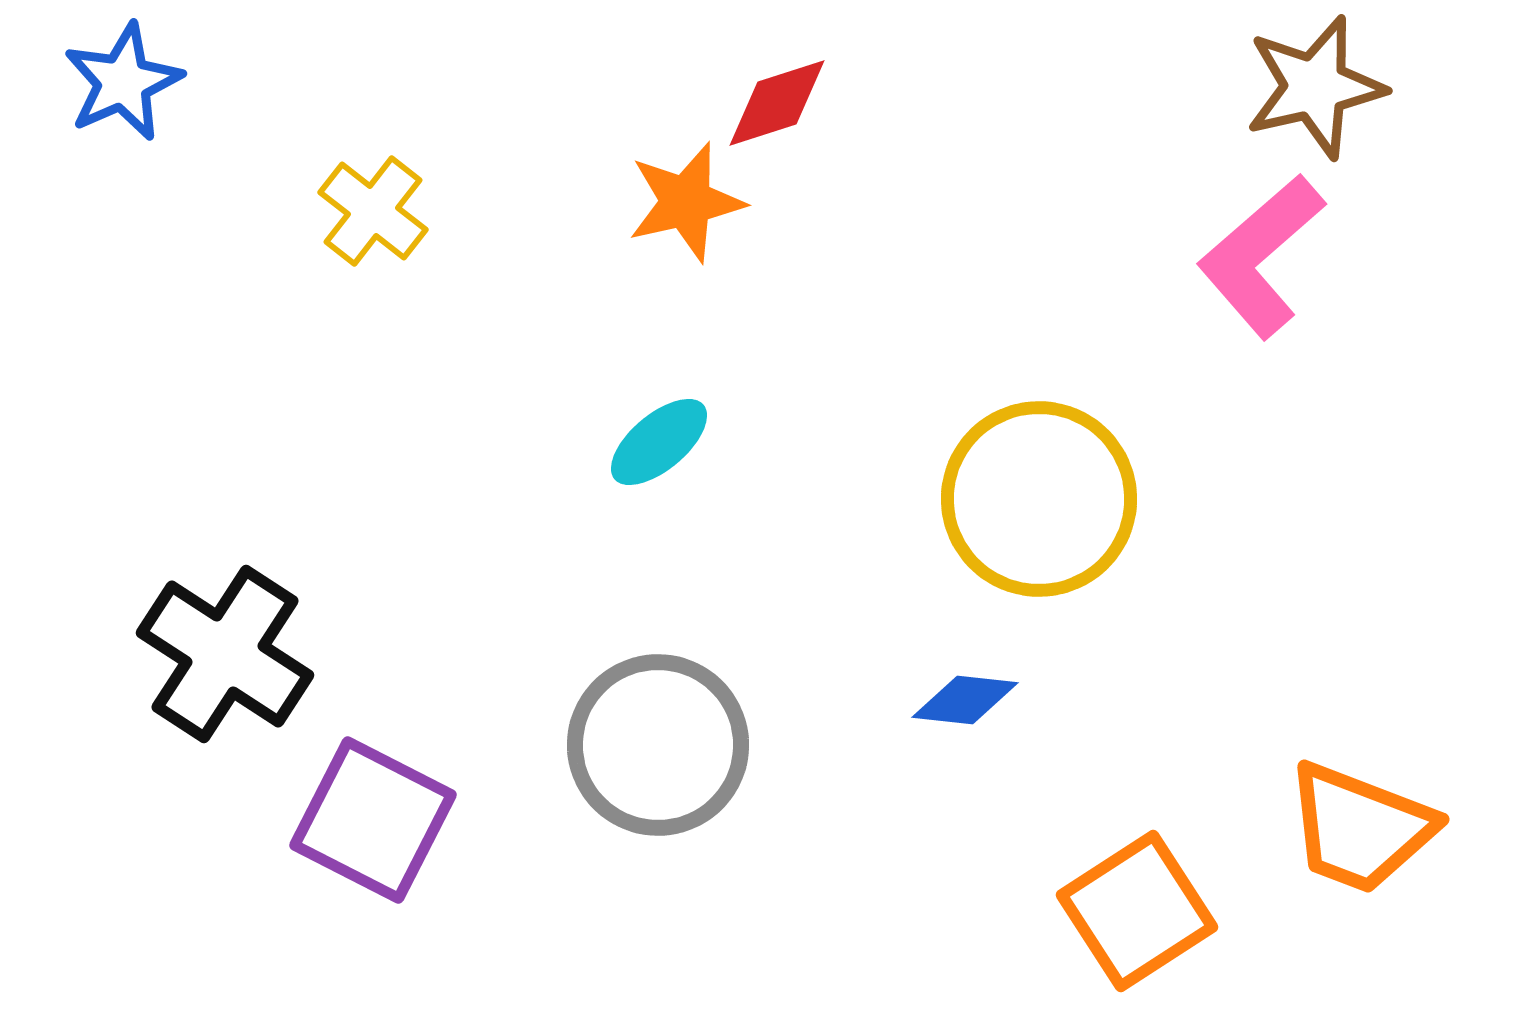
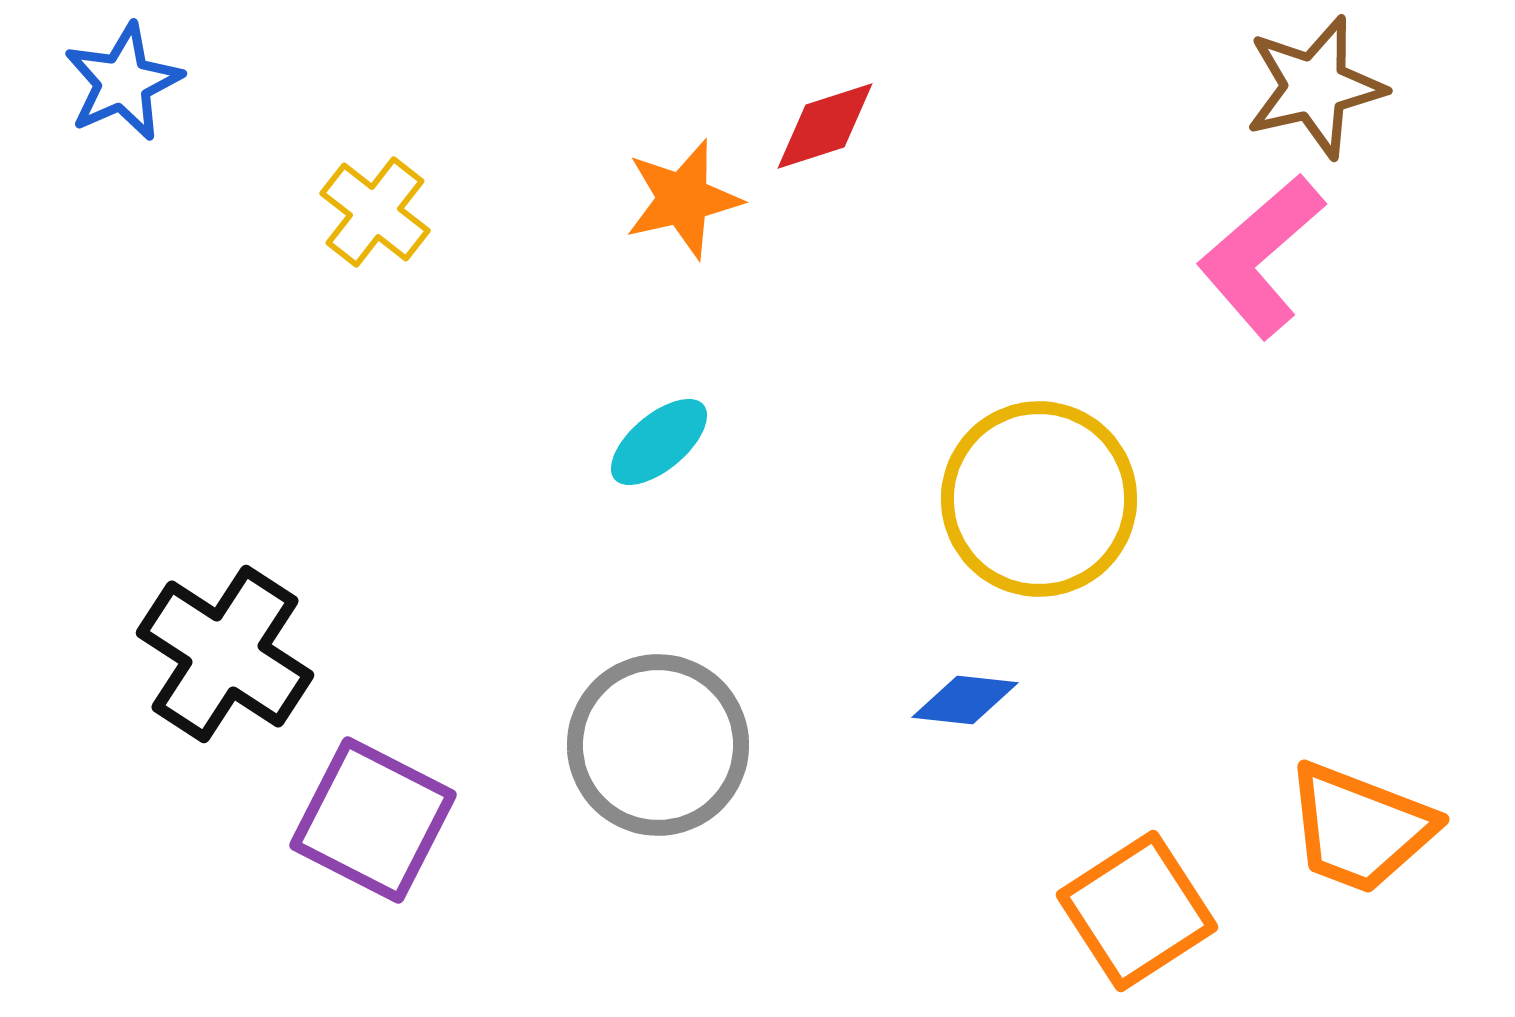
red diamond: moved 48 px right, 23 px down
orange star: moved 3 px left, 3 px up
yellow cross: moved 2 px right, 1 px down
